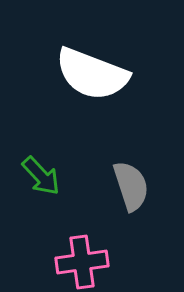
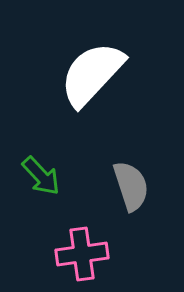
white semicircle: rotated 112 degrees clockwise
pink cross: moved 8 px up
